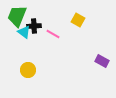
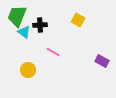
black cross: moved 6 px right, 1 px up
pink line: moved 18 px down
